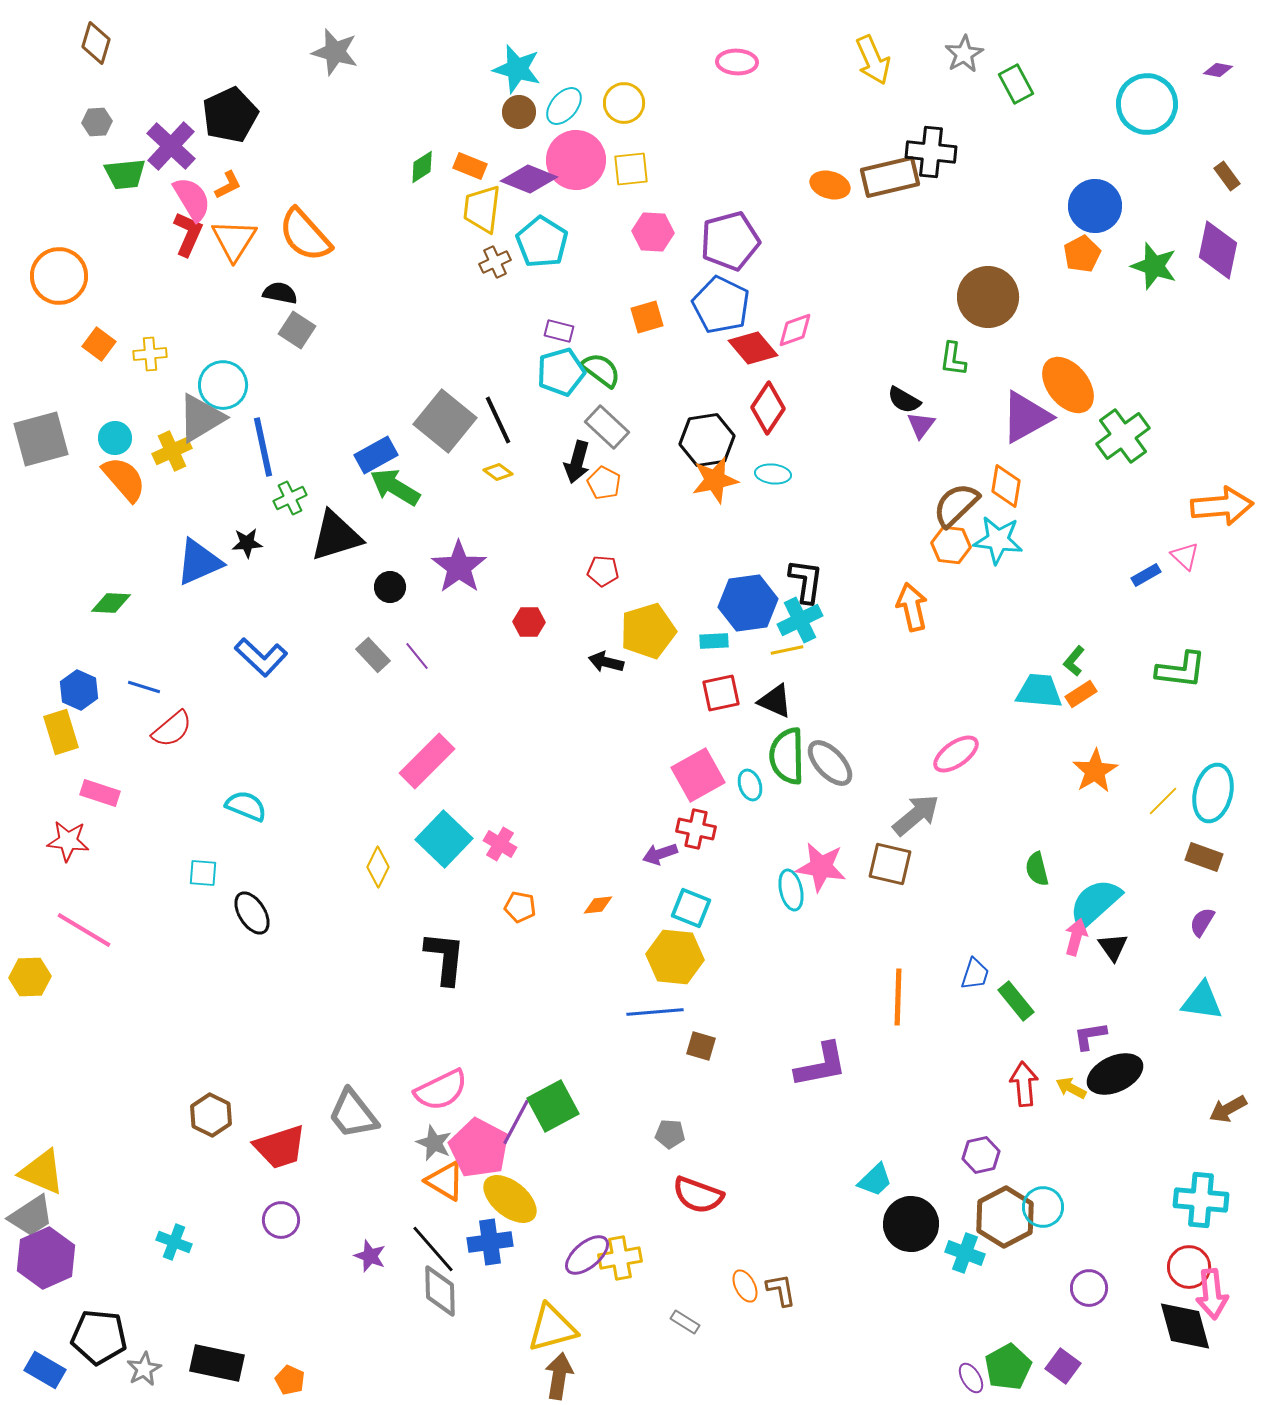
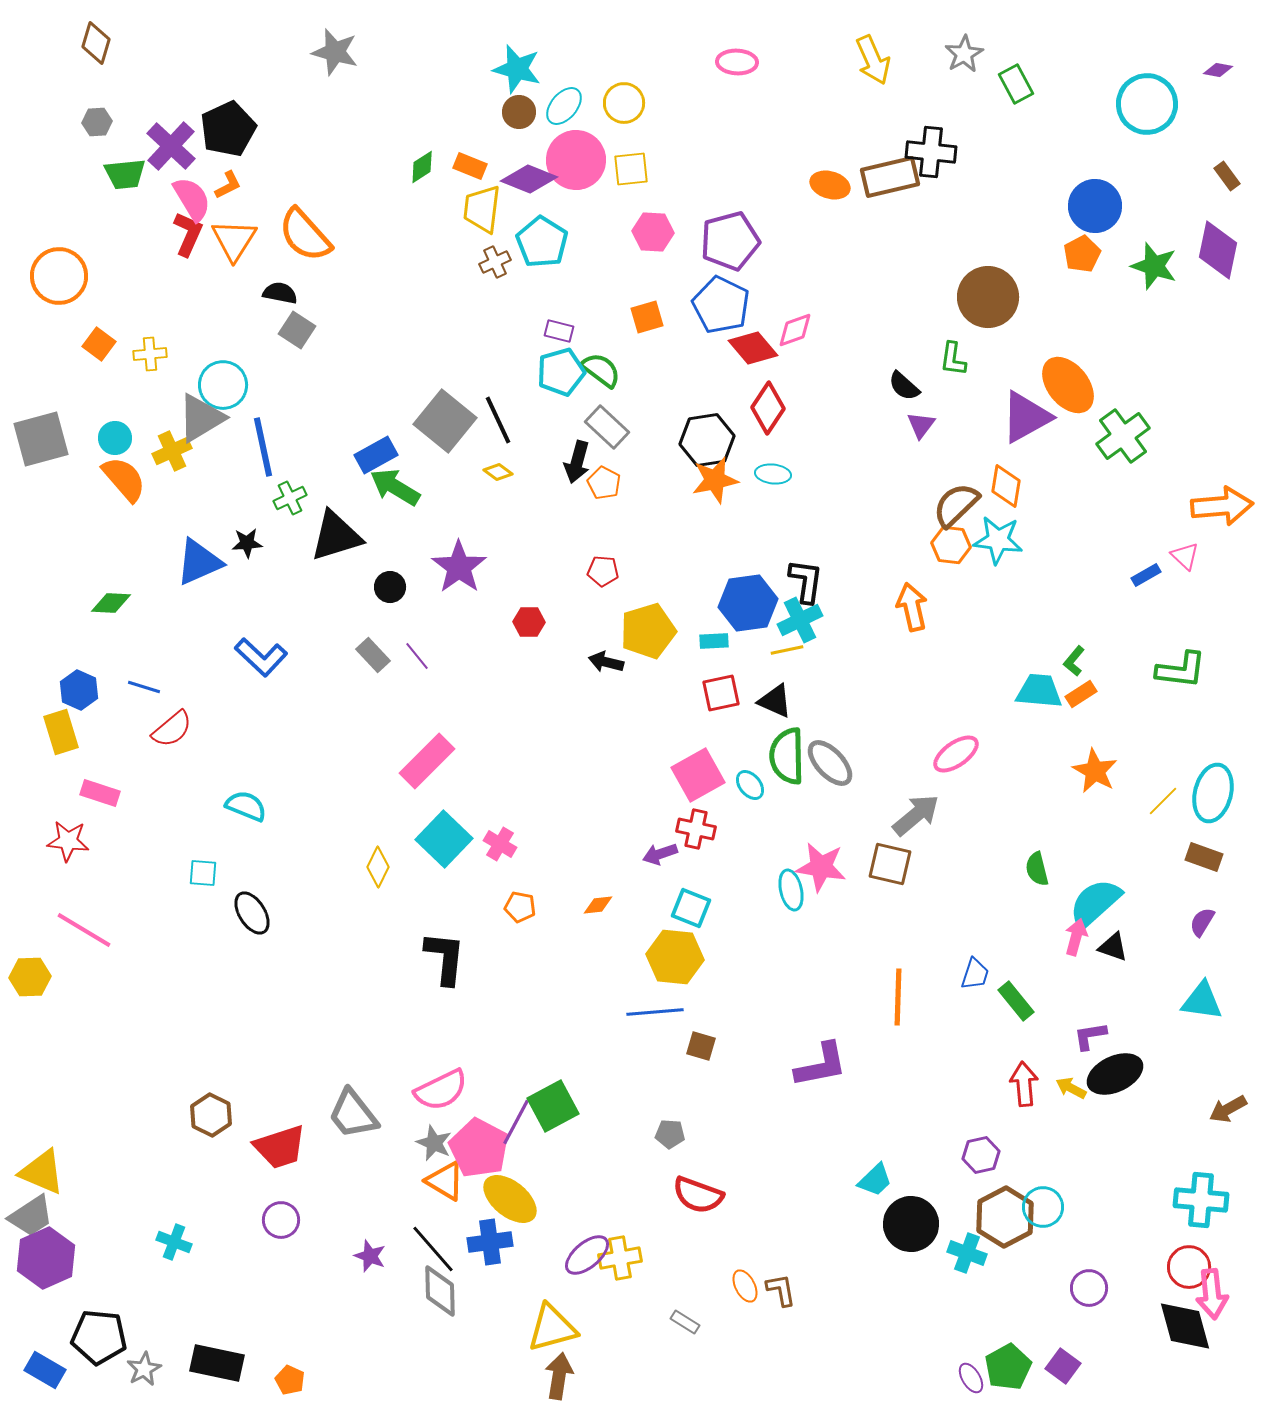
black pentagon at (230, 115): moved 2 px left, 14 px down
black semicircle at (904, 400): moved 14 px up; rotated 12 degrees clockwise
orange star at (1095, 771): rotated 12 degrees counterclockwise
cyan ellipse at (750, 785): rotated 20 degrees counterclockwise
black triangle at (1113, 947): rotated 36 degrees counterclockwise
cyan cross at (965, 1253): moved 2 px right
